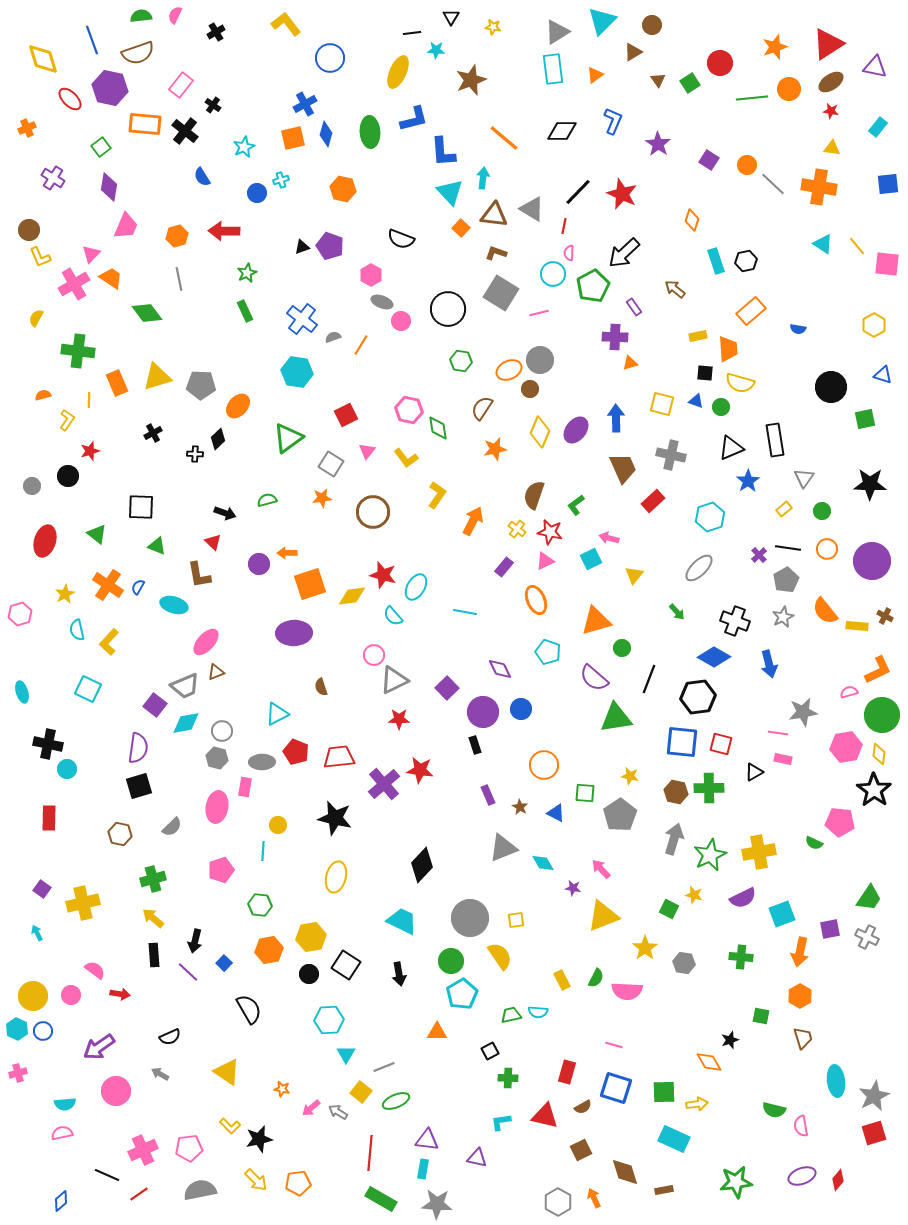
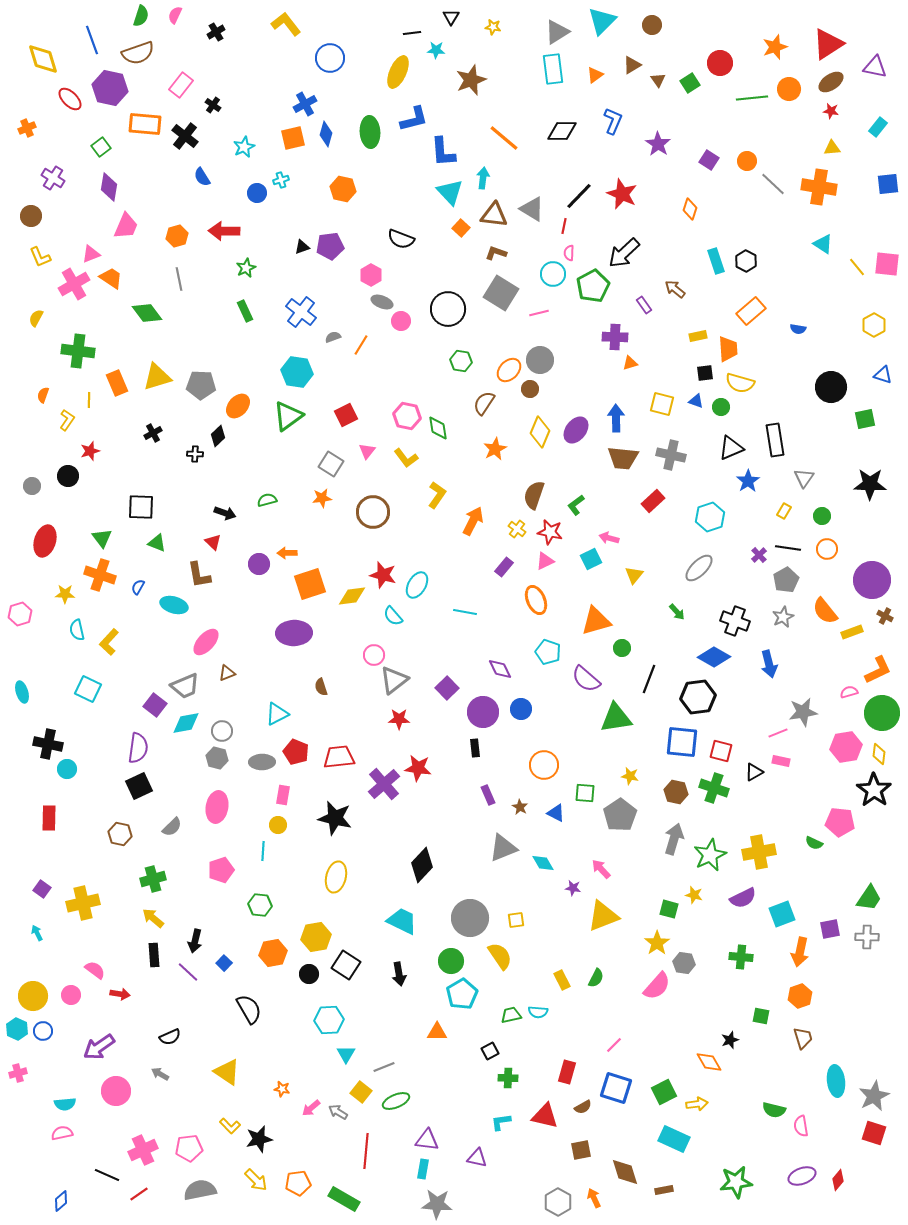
green semicircle at (141, 16): rotated 115 degrees clockwise
brown triangle at (633, 52): moved 1 px left, 13 px down
black cross at (185, 131): moved 5 px down
yellow triangle at (832, 148): rotated 12 degrees counterclockwise
orange circle at (747, 165): moved 4 px up
black line at (578, 192): moved 1 px right, 4 px down
orange diamond at (692, 220): moved 2 px left, 11 px up
brown circle at (29, 230): moved 2 px right, 14 px up
purple pentagon at (330, 246): rotated 28 degrees counterclockwise
yellow line at (857, 246): moved 21 px down
pink triangle at (91, 254): rotated 24 degrees clockwise
black hexagon at (746, 261): rotated 20 degrees counterclockwise
green star at (247, 273): moved 1 px left, 5 px up
purple rectangle at (634, 307): moved 10 px right, 2 px up
blue cross at (302, 319): moved 1 px left, 7 px up
orange ellipse at (509, 370): rotated 20 degrees counterclockwise
black square at (705, 373): rotated 12 degrees counterclockwise
orange semicircle at (43, 395): rotated 56 degrees counterclockwise
brown semicircle at (482, 408): moved 2 px right, 5 px up
pink hexagon at (409, 410): moved 2 px left, 6 px down
green triangle at (288, 438): moved 22 px up
black diamond at (218, 439): moved 3 px up
orange star at (495, 449): rotated 15 degrees counterclockwise
brown trapezoid at (623, 468): moved 10 px up; rotated 120 degrees clockwise
yellow rectangle at (784, 509): moved 2 px down; rotated 21 degrees counterclockwise
green circle at (822, 511): moved 5 px down
green triangle at (97, 534): moved 5 px right, 4 px down; rotated 15 degrees clockwise
green triangle at (157, 546): moved 3 px up
purple circle at (872, 561): moved 19 px down
orange cross at (108, 585): moved 8 px left, 10 px up; rotated 16 degrees counterclockwise
cyan ellipse at (416, 587): moved 1 px right, 2 px up
yellow star at (65, 594): rotated 30 degrees clockwise
yellow rectangle at (857, 626): moved 5 px left, 6 px down; rotated 25 degrees counterclockwise
brown triangle at (216, 672): moved 11 px right, 1 px down
purple semicircle at (594, 678): moved 8 px left, 1 px down
gray triangle at (394, 680): rotated 12 degrees counterclockwise
green circle at (882, 715): moved 2 px up
pink line at (778, 733): rotated 30 degrees counterclockwise
red square at (721, 744): moved 7 px down
black rectangle at (475, 745): moved 3 px down; rotated 12 degrees clockwise
pink rectangle at (783, 759): moved 2 px left, 2 px down
red star at (420, 770): moved 2 px left, 2 px up
black square at (139, 786): rotated 8 degrees counterclockwise
pink rectangle at (245, 787): moved 38 px right, 8 px down
green cross at (709, 788): moved 5 px right; rotated 20 degrees clockwise
green square at (669, 909): rotated 12 degrees counterclockwise
yellow hexagon at (311, 937): moved 5 px right
gray cross at (867, 937): rotated 25 degrees counterclockwise
yellow star at (645, 948): moved 12 px right, 5 px up
orange hexagon at (269, 950): moved 4 px right, 3 px down
pink semicircle at (627, 991): moved 30 px right, 5 px up; rotated 52 degrees counterclockwise
orange hexagon at (800, 996): rotated 10 degrees clockwise
pink line at (614, 1045): rotated 60 degrees counterclockwise
green square at (664, 1092): rotated 25 degrees counterclockwise
red square at (874, 1133): rotated 35 degrees clockwise
brown square at (581, 1150): rotated 15 degrees clockwise
red line at (370, 1153): moved 4 px left, 2 px up
green rectangle at (381, 1199): moved 37 px left
